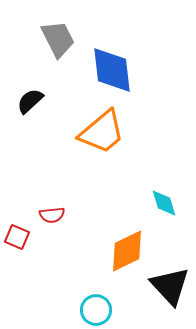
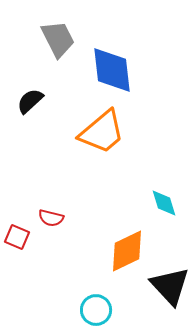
red semicircle: moved 1 px left, 3 px down; rotated 20 degrees clockwise
